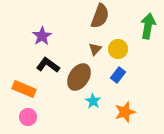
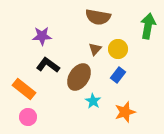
brown semicircle: moved 2 px left, 1 px down; rotated 80 degrees clockwise
purple star: rotated 30 degrees clockwise
orange rectangle: rotated 15 degrees clockwise
